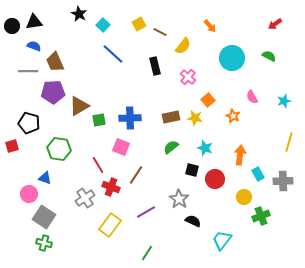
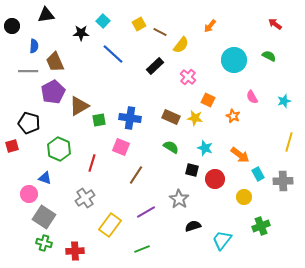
black star at (79, 14): moved 2 px right, 19 px down; rotated 28 degrees counterclockwise
black triangle at (34, 22): moved 12 px right, 7 px up
red arrow at (275, 24): rotated 72 degrees clockwise
cyan square at (103, 25): moved 4 px up
orange arrow at (210, 26): rotated 80 degrees clockwise
blue semicircle at (34, 46): rotated 72 degrees clockwise
yellow semicircle at (183, 46): moved 2 px left, 1 px up
cyan circle at (232, 58): moved 2 px right, 2 px down
black rectangle at (155, 66): rotated 60 degrees clockwise
purple pentagon at (53, 92): rotated 25 degrees counterclockwise
orange square at (208, 100): rotated 24 degrees counterclockwise
brown rectangle at (171, 117): rotated 36 degrees clockwise
blue cross at (130, 118): rotated 10 degrees clockwise
green semicircle at (171, 147): rotated 70 degrees clockwise
green hexagon at (59, 149): rotated 15 degrees clockwise
orange arrow at (240, 155): rotated 120 degrees clockwise
red line at (98, 165): moved 6 px left, 2 px up; rotated 48 degrees clockwise
red cross at (111, 187): moved 36 px left, 64 px down; rotated 24 degrees counterclockwise
green cross at (261, 216): moved 10 px down
black semicircle at (193, 221): moved 5 px down; rotated 42 degrees counterclockwise
green line at (147, 253): moved 5 px left, 4 px up; rotated 35 degrees clockwise
